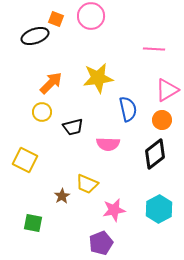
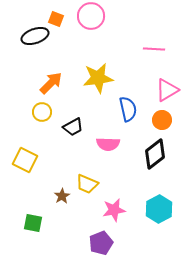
black trapezoid: rotated 15 degrees counterclockwise
